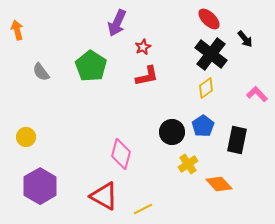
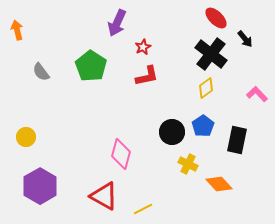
red ellipse: moved 7 px right, 1 px up
yellow cross: rotated 30 degrees counterclockwise
